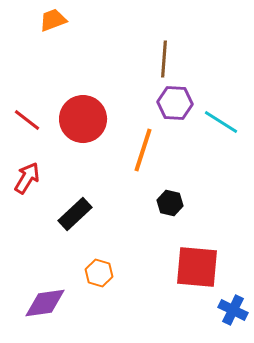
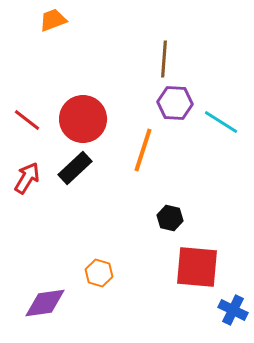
black hexagon: moved 15 px down
black rectangle: moved 46 px up
